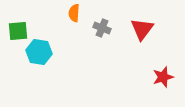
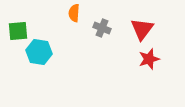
red star: moved 14 px left, 18 px up
